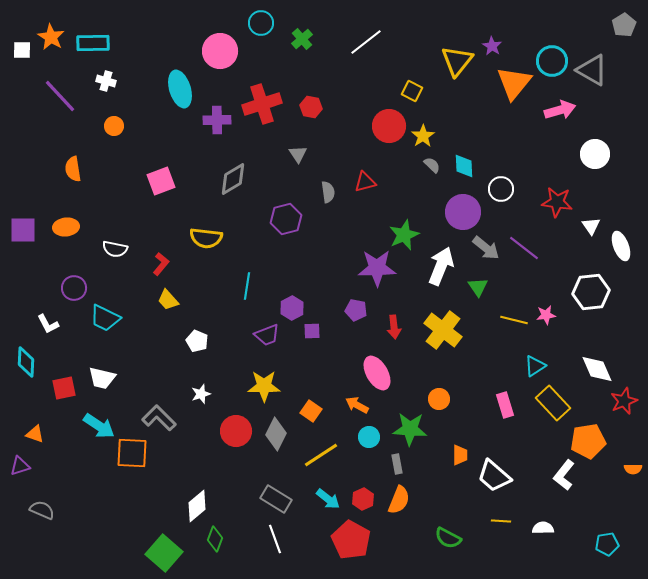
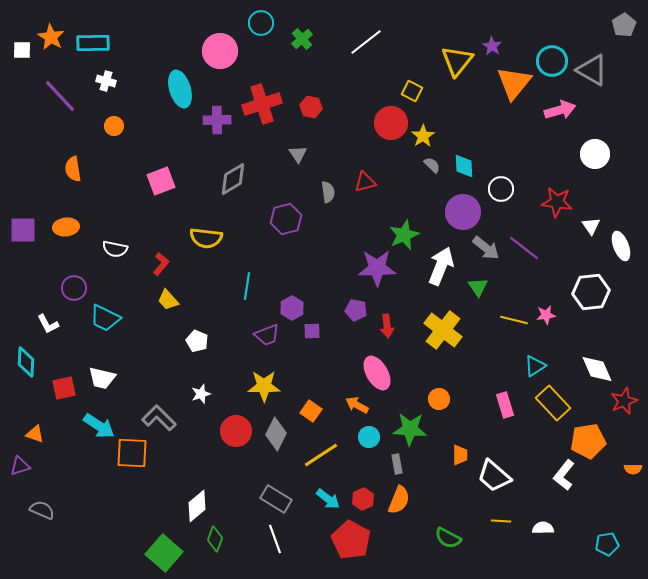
red circle at (389, 126): moved 2 px right, 3 px up
red arrow at (394, 327): moved 7 px left, 1 px up
